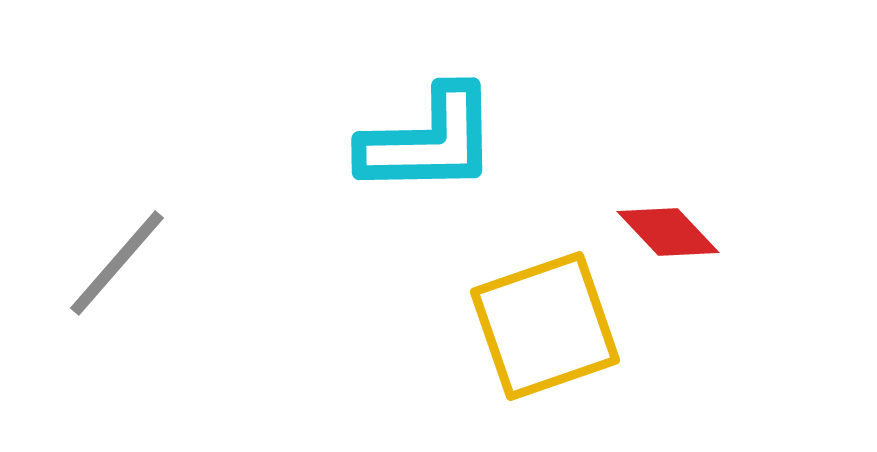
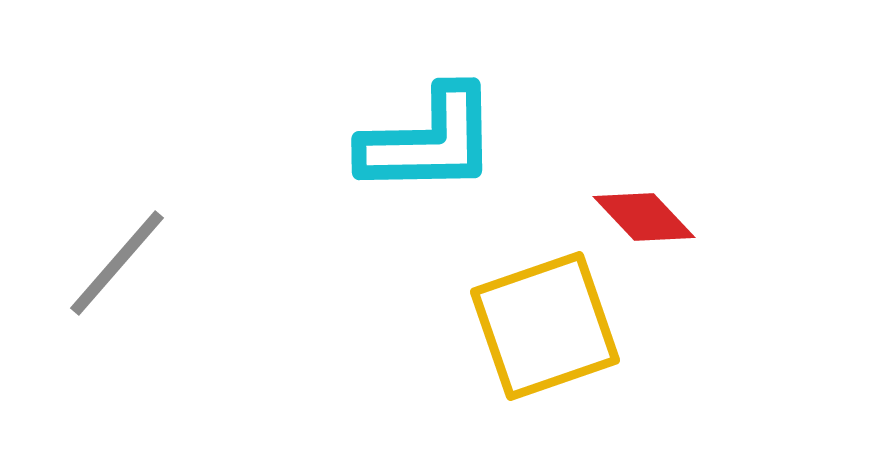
red diamond: moved 24 px left, 15 px up
